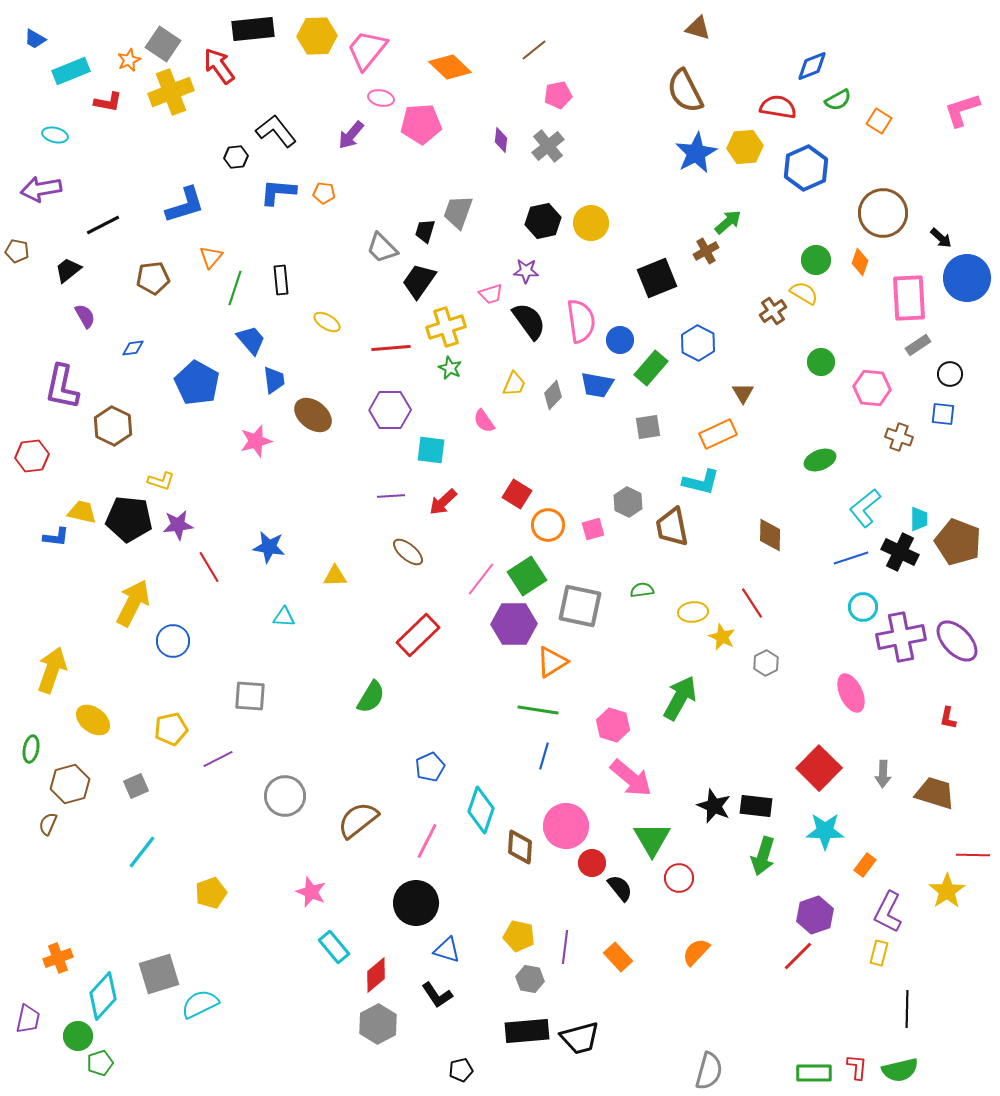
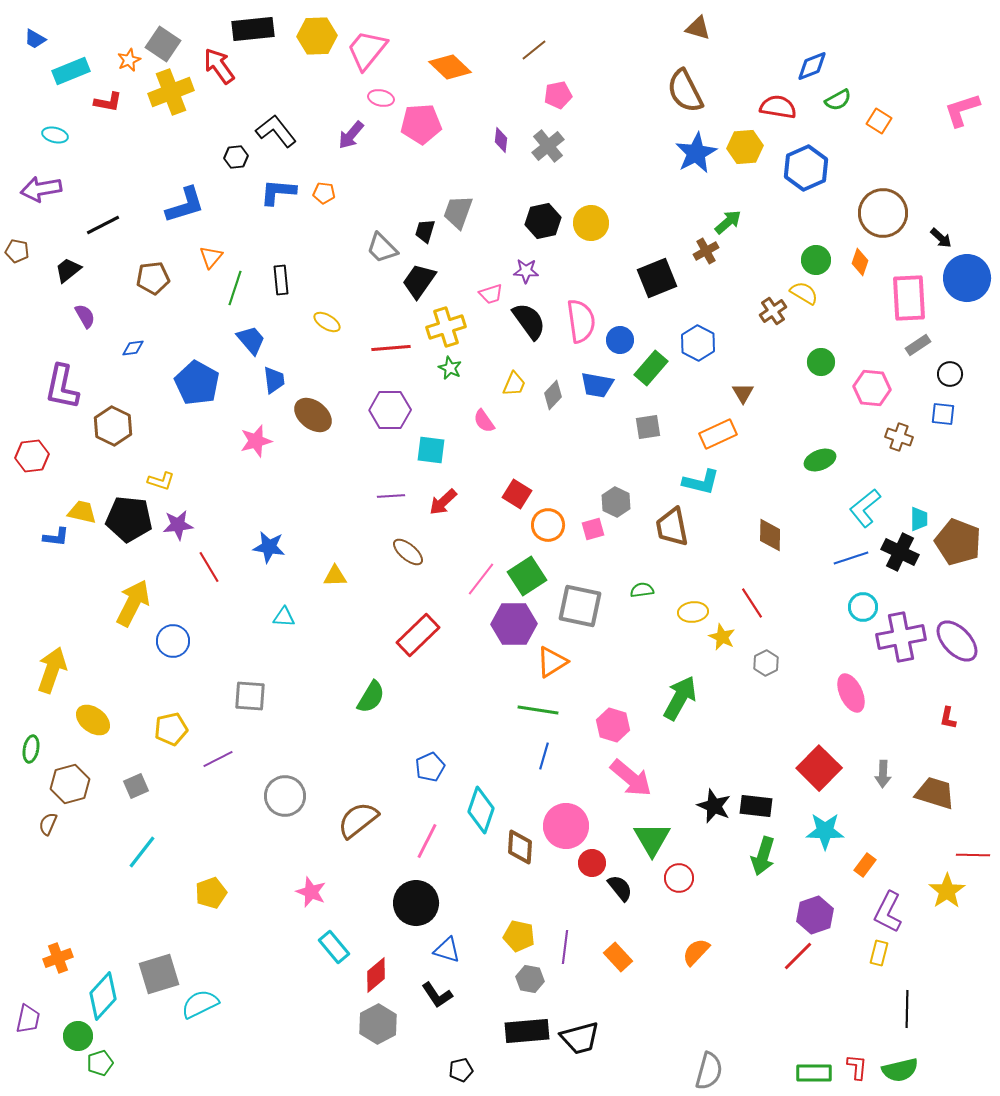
gray hexagon at (628, 502): moved 12 px left
